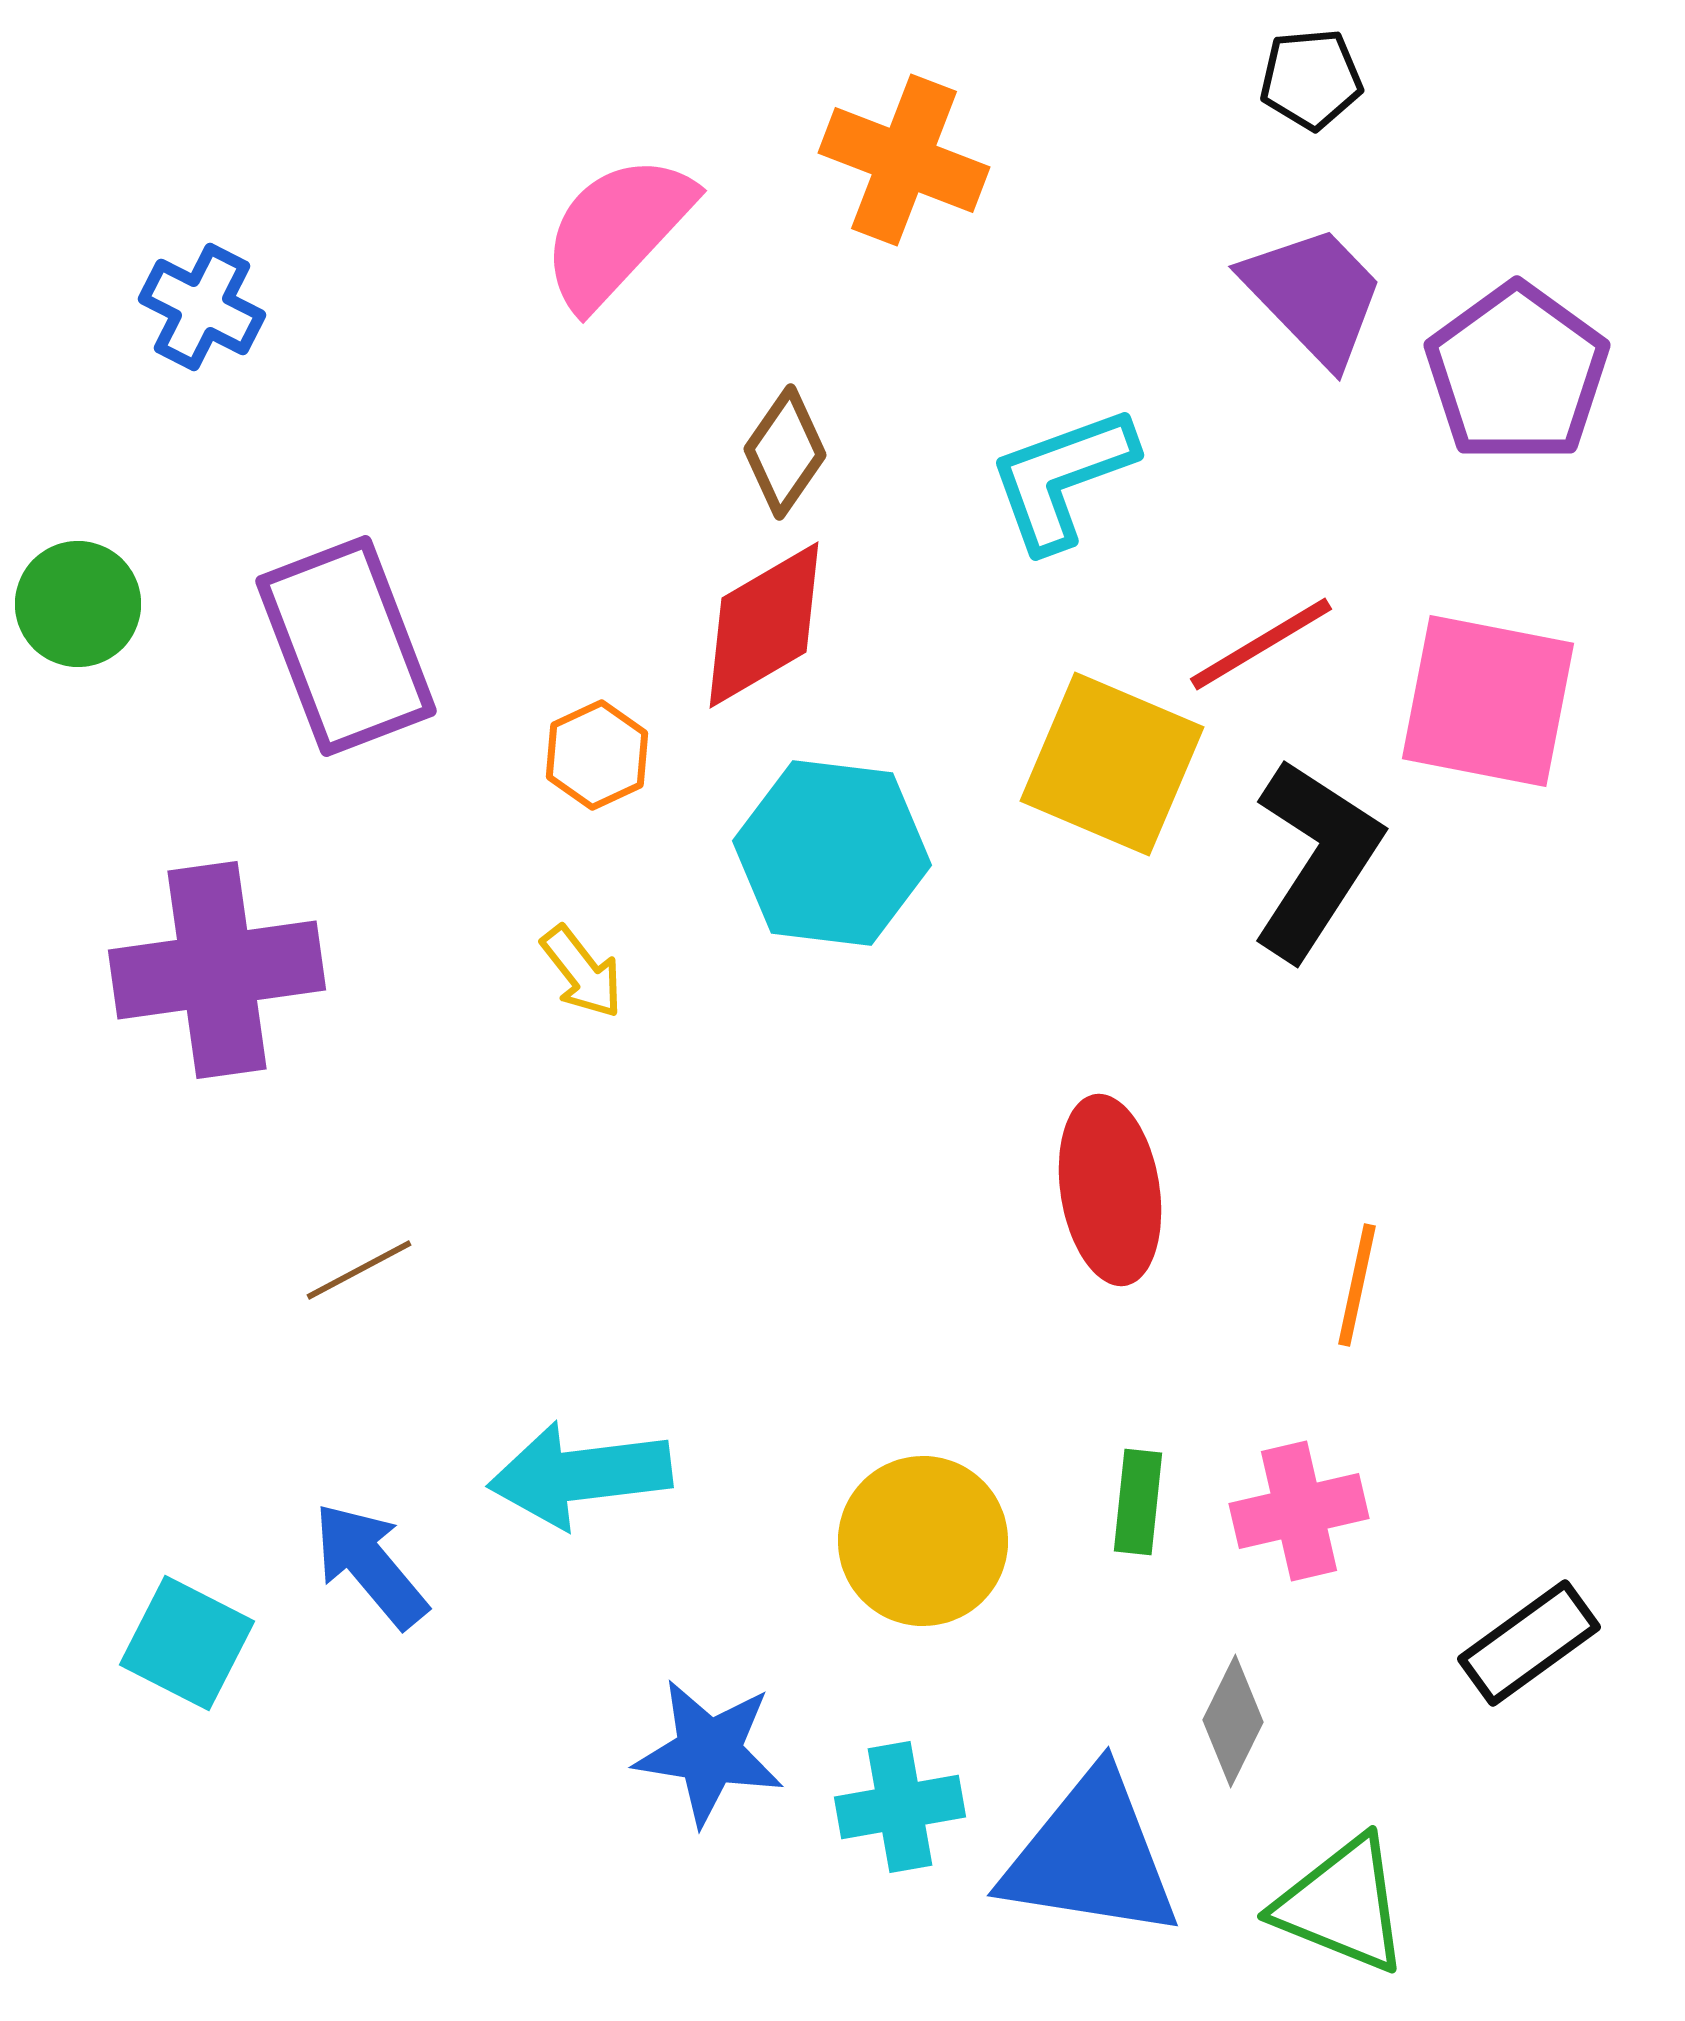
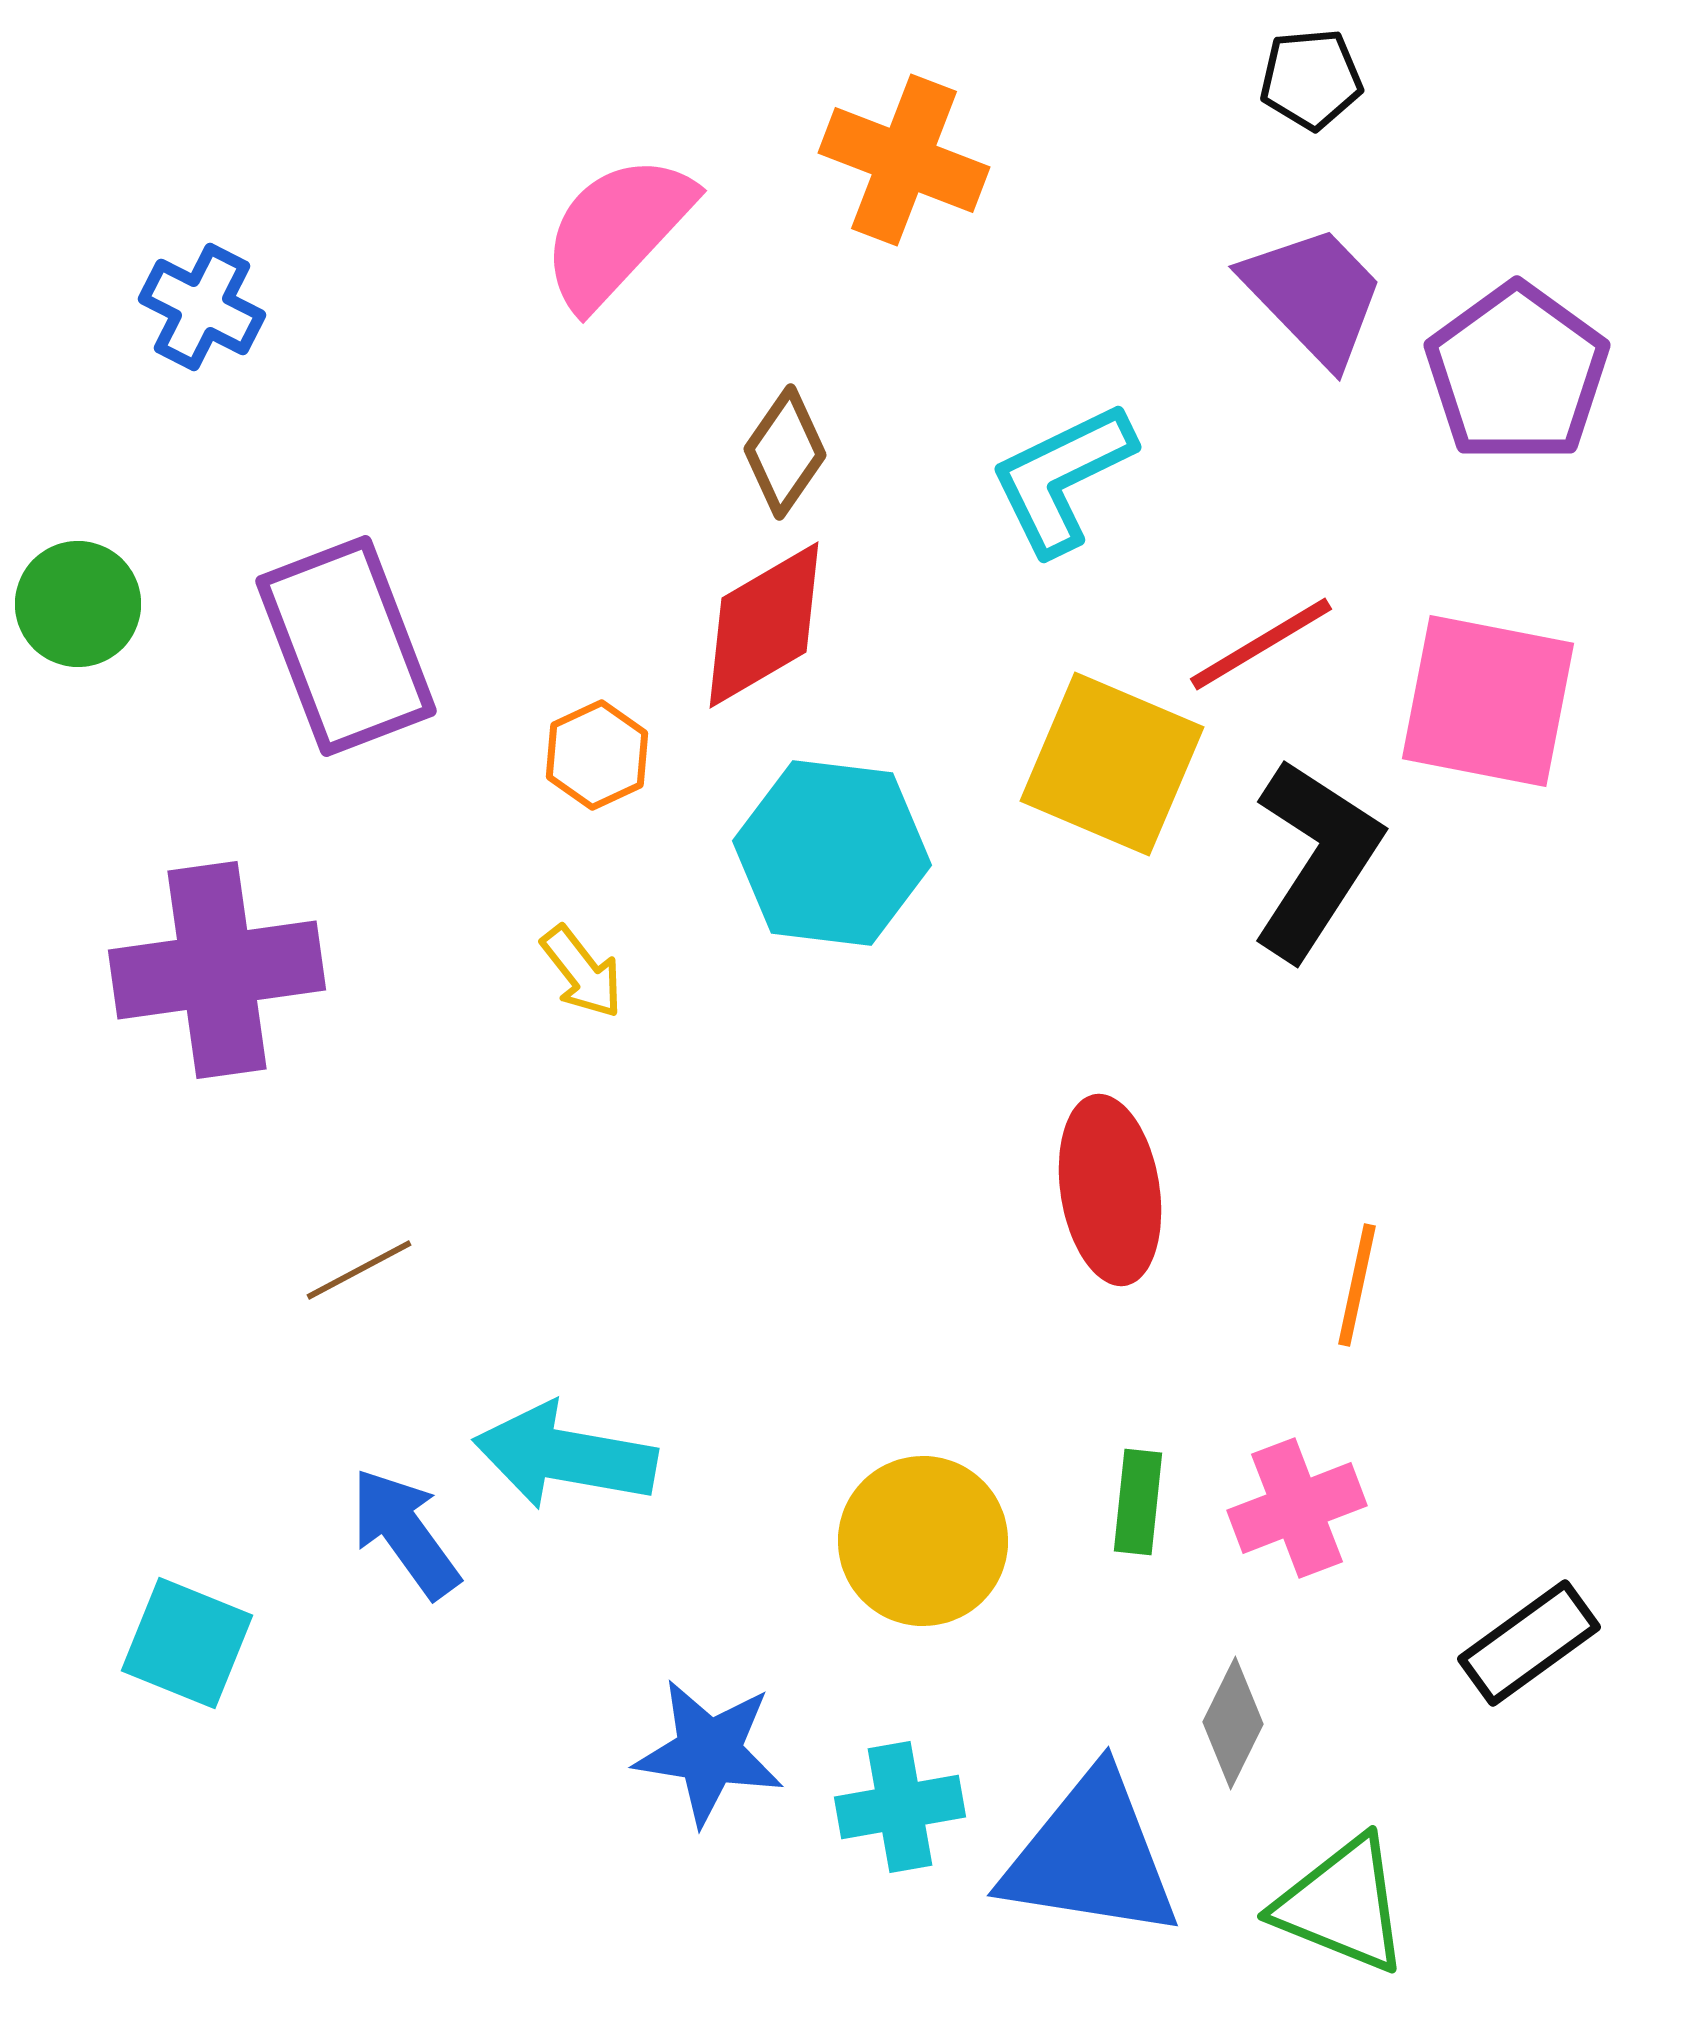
cyan L-shape: rotated 6 degrees counterclockwise
cyan arrow: moved 15 px left, 19 px up; rotated 17 degrees clockwise
pink cross: moved 2 px left, 3 px up; rotated 8 degrees counterclockwise
blue arrow: moved 35 px right, 32 px up; rotated 4 degrees clockwise
cyan square: rotated 5 degrees counterclockwise
gray diamond: moved 2 px down
